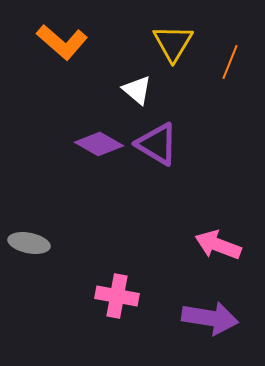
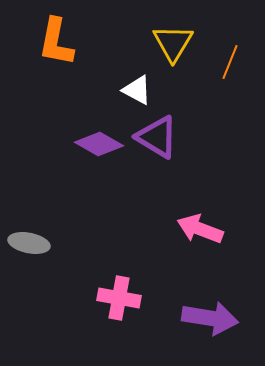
orange L-shape: moved 6 px left; rotated 60 degrees clockwise
white triangle: rotated 12 degrees counterclockwise
purple triangle: moved 7 px up
pink arrow: moved 18 px left, 16 px up
pink cross: moved 2 px right, 2 px down
